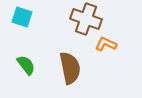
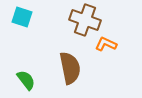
brown cross: moved 1 px left, 1 px down
green semicircle: moved 15 px down
